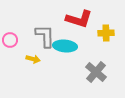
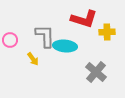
red L-shape: moved 5 px right
yellow cross: moved 1 px right, 1 px up
yellow arrow: rotated 40 degrees clockwise
